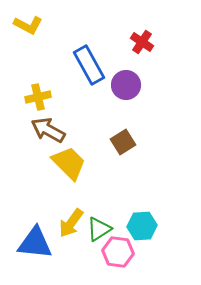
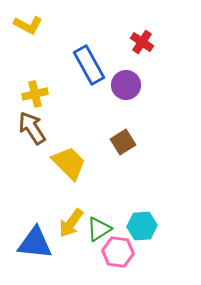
yellow cross: moved 3 px left, 3 px up
brown arrow: moved 16 px left, 2 px up; rotated 28 degrees clockwise
